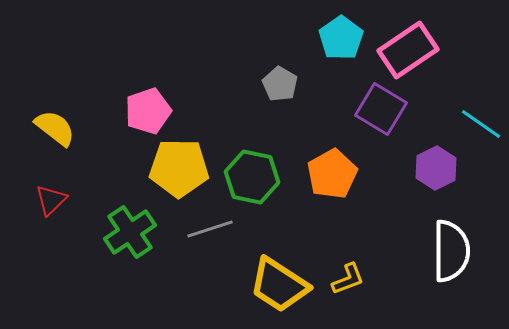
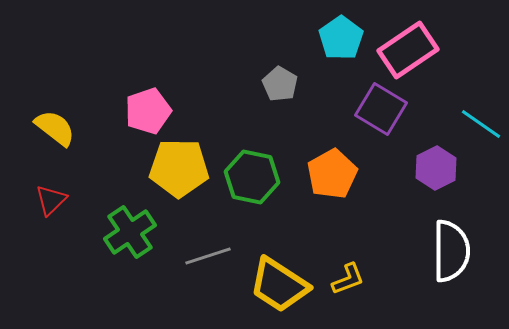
gray line: moved 2 px left, 27 px down
